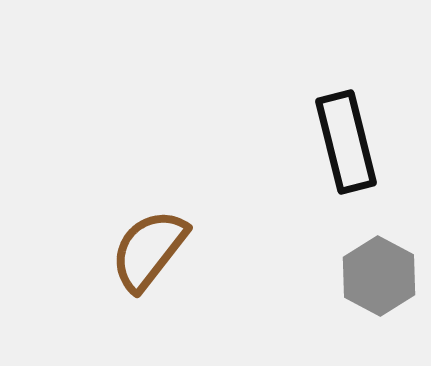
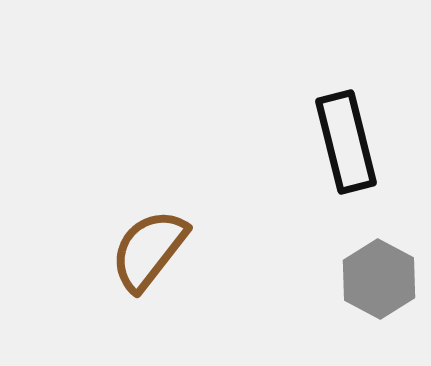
gray hexagon: moved 3 px down
